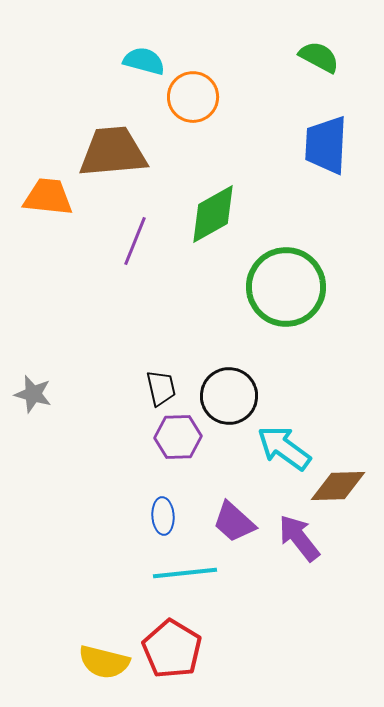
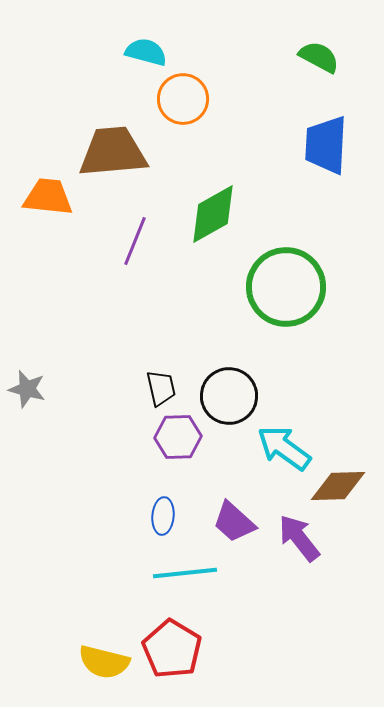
cyan semicircle: moved 2 px right, 9 px up
orange circle: moved 10 px left, 2 px down
gray star: moved 6 px left, 5 px up
blue ellipse: rotated 9 degrees clockwise
